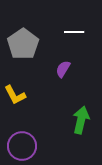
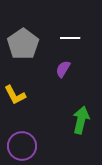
white line: moved 4 px left, 6 px down
